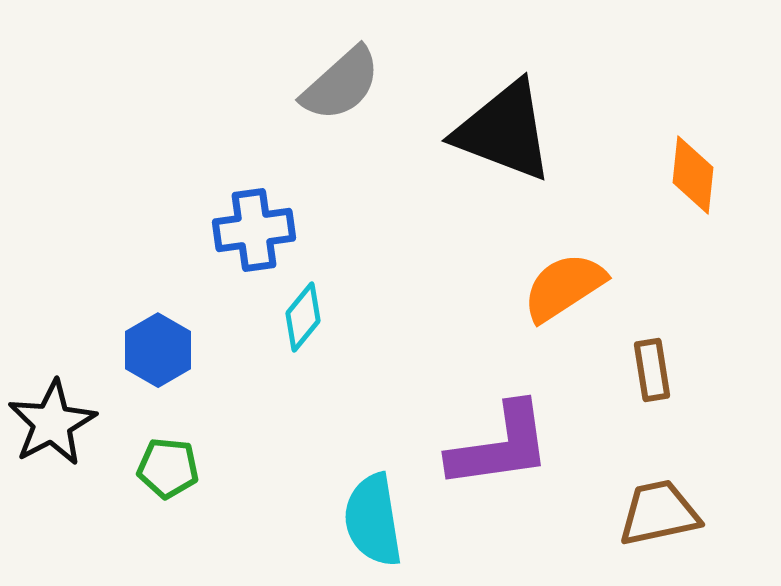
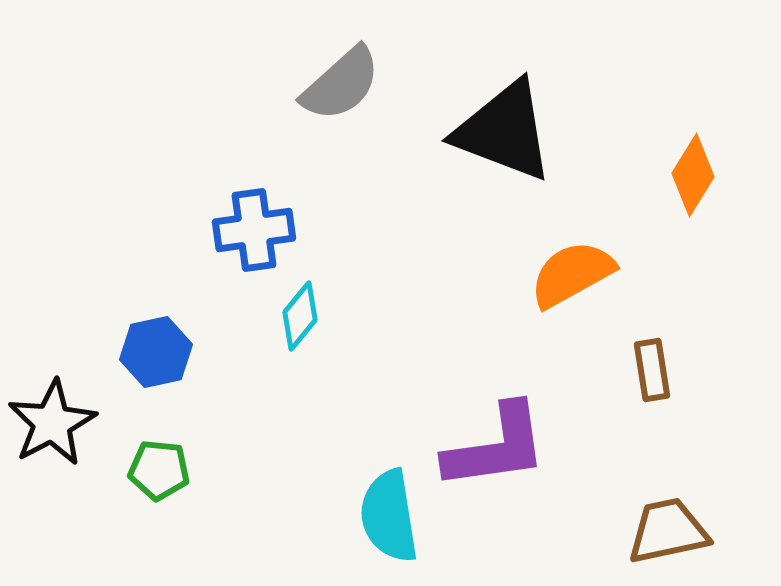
orange diamond: rotated 26 degrees clockwise
orange semicircle: moved 8 px right, 13 px up; rotated 4 degrees clockwise
cyan diamond: moved 3 px left, 1 px up
blue hexagon: moved 2 px left, 2 px down; rotated 18 degrees clockwise
purple L-shape: moved 4 px left, 1 px down
green pentagon: moved 9 px left, 2 px down
brown trapezoid: moved 9 px right, 18 px down
cyan semicircle: moved 16 px right, 4 px up
